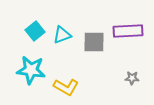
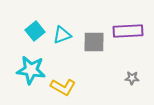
yellow L-shape: moved 3 px left
